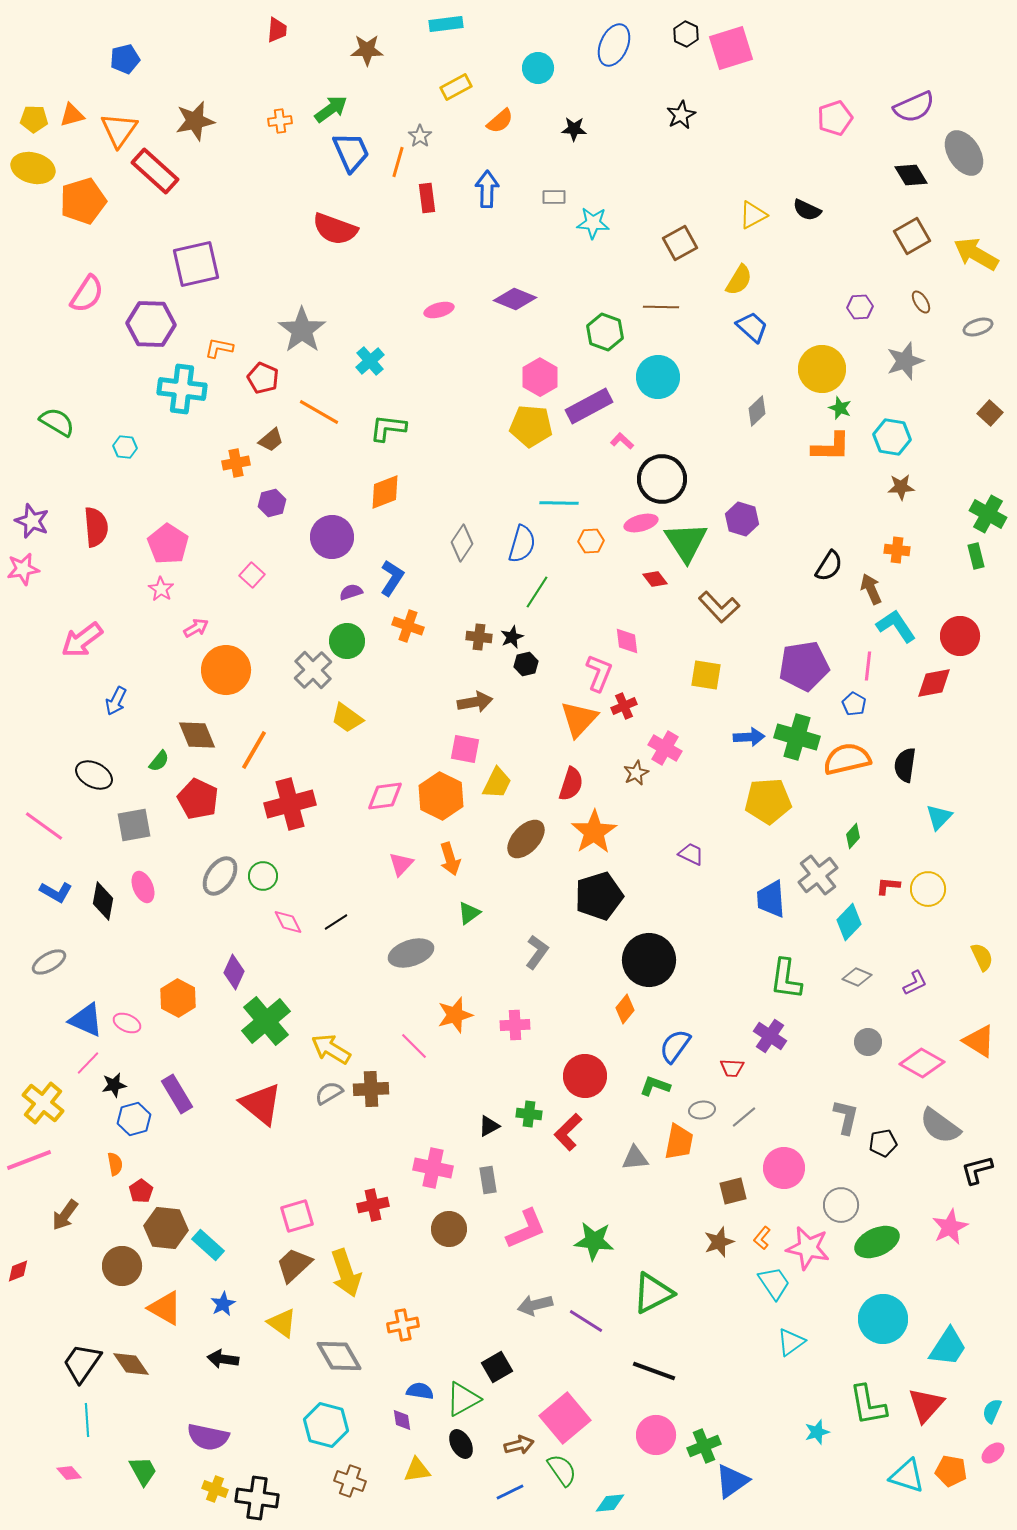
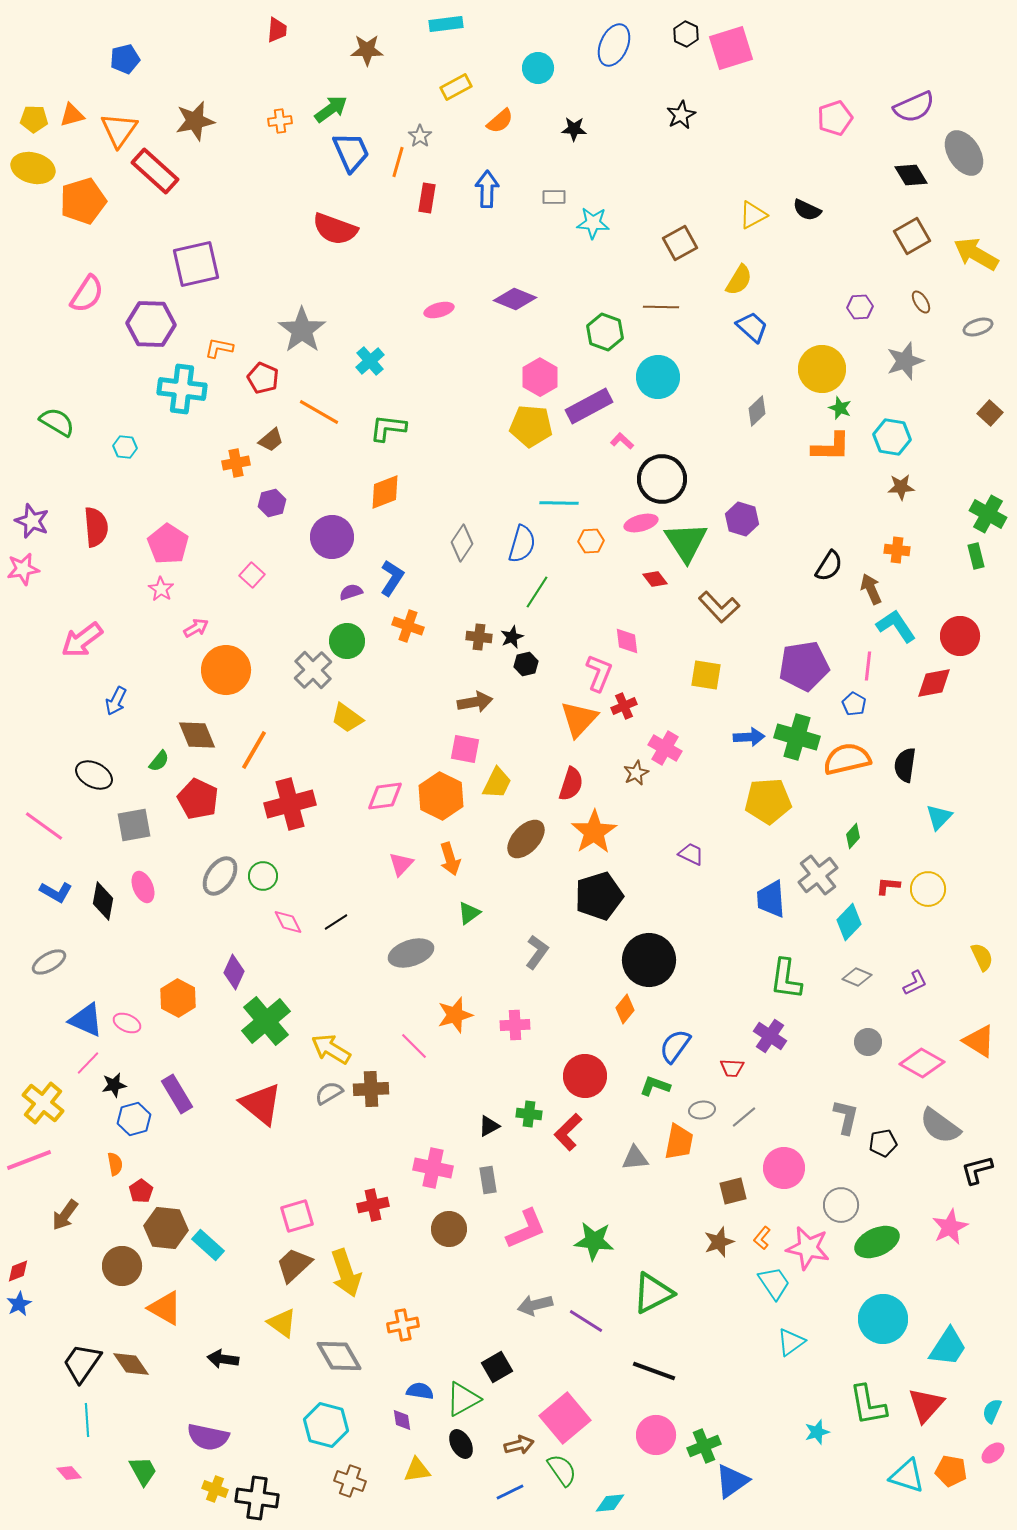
red rectangle at (427, 198): rotated 16 degrees clockwise
blue star at (223, 1304): moved 204 px left
